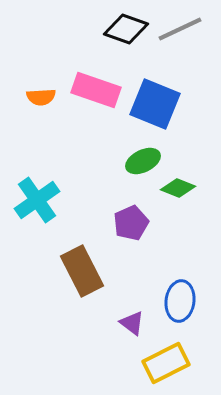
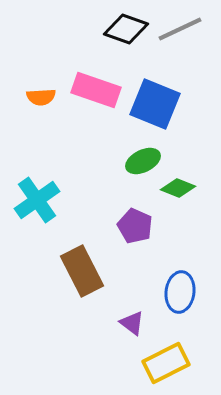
purple pentagon: moved 4 px right, 3 px down; rotated 24 degrees counterclockwise
blue ellipse: moved 9 px up
